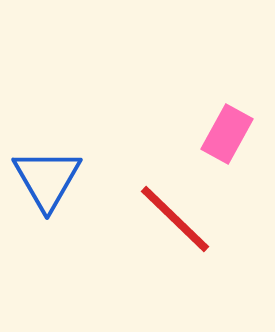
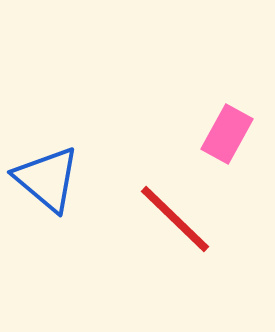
blue triangle: rotated 20 degrees counterclockwise
